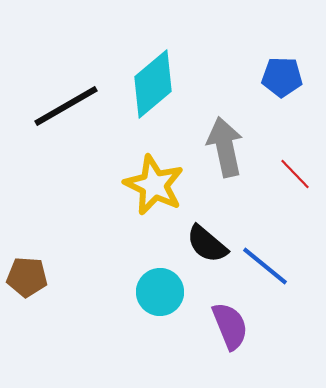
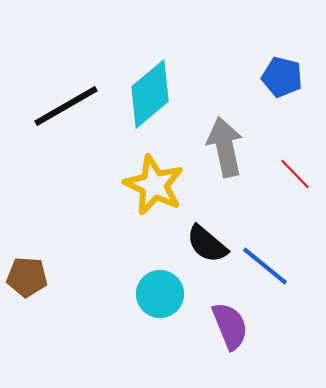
blue pentagon: rotated 12 degrees clockwise
cyan diamond: moved 3 px left, 10 px down
cyan circle: moved 2 px down
